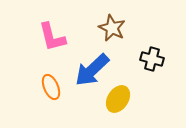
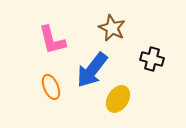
pink L-shape: moved 3 px down
blue arrow: rotated 9 degrees counterclockwise
